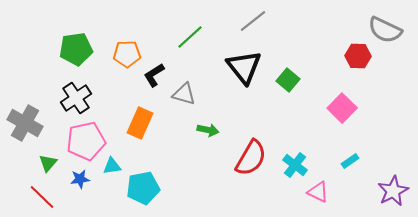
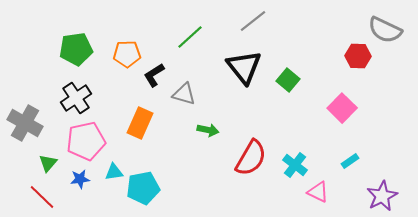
cyan triangle: moved 2 px right, 6 px down
purple star: moved 11 px left, 5 px down
